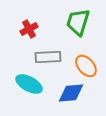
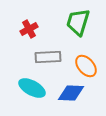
cyan ellipse: moved 3 px right, 4 px down
blue diamond: rotated 8 degrees clockwise
